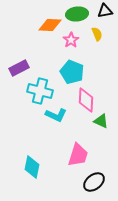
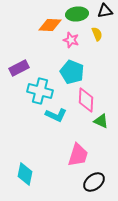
pink star: rotated 21 degrees counterclockwise
cyan diamond: moved 7 px left, 7 px down
